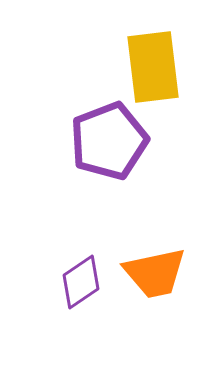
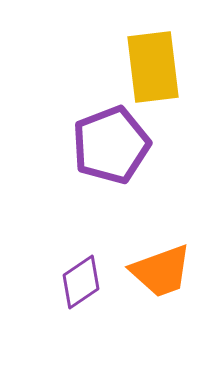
purple pentagon: moved 2 px right, 4 px down
orange trapezoid: moved 6 px right, 2 px up; rotated 8 degrees counterclockwise
